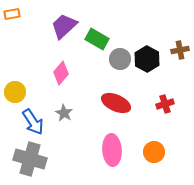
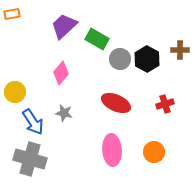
brown cross: rotated 12 degrees clockwise
gray star: rotated 18 degrees counterclockwise
